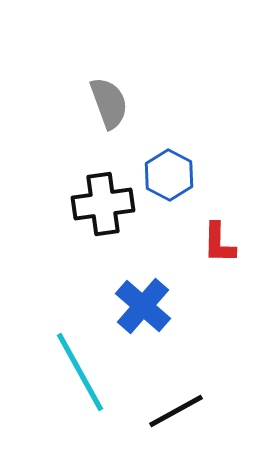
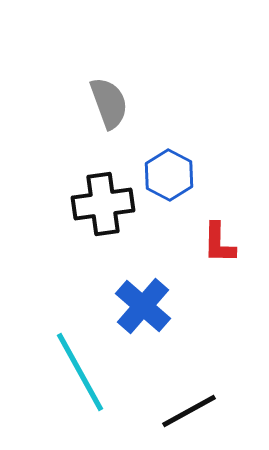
black line: moved 13 px right
